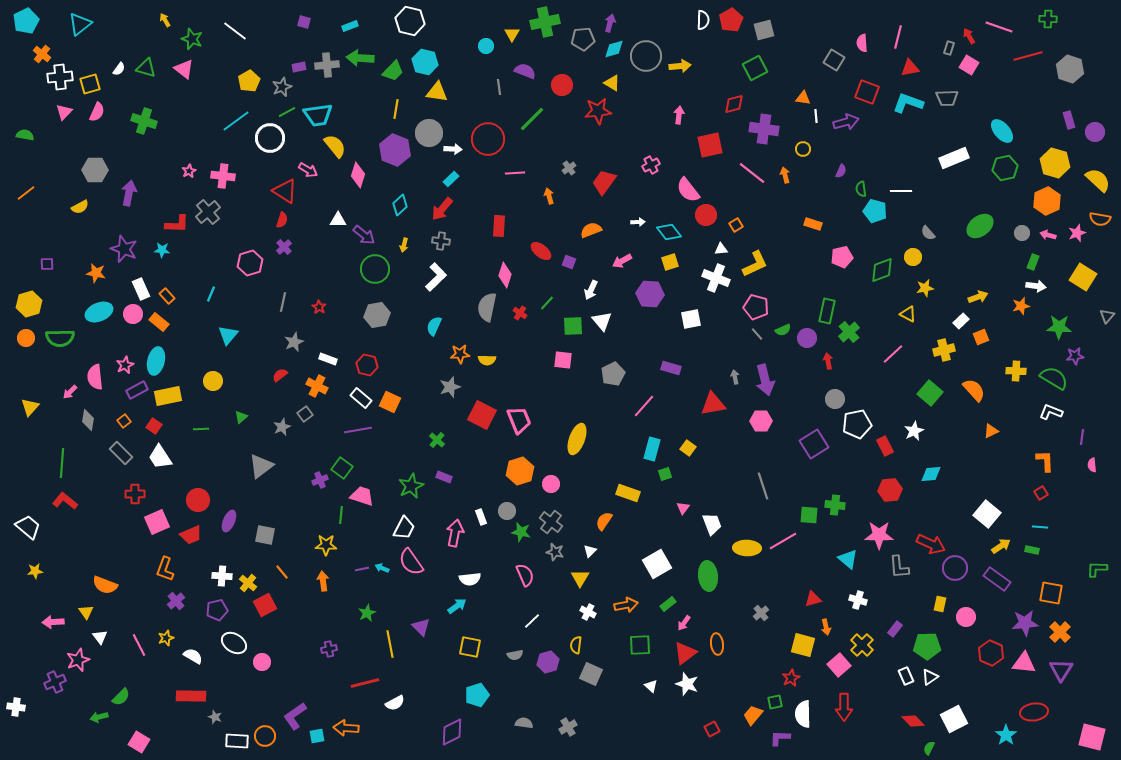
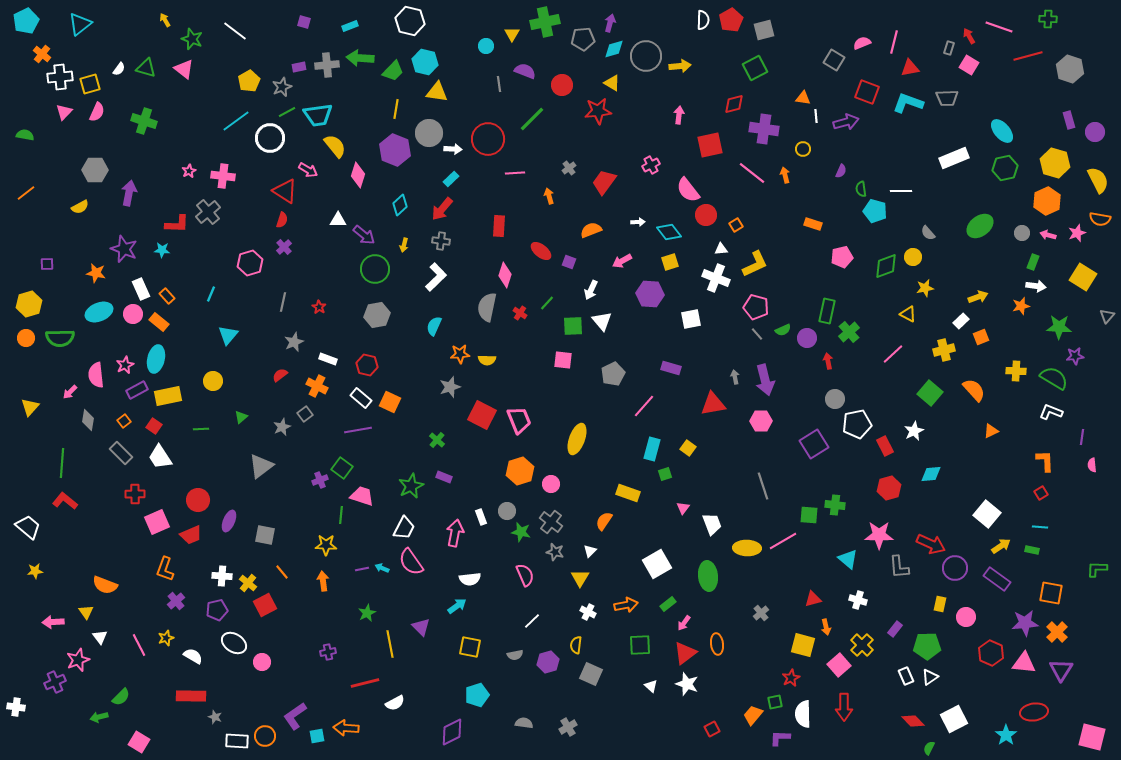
pink line at (898, 37): moved 4 px left, 5 px down
pink semicircle at (862, 43): rotated 72 degrees clockwise
gray line at (499, 87): moved 3 px up
yellow semicircle at (1098, 180): rotated 20 degrees clockwise
green diamond at (882, 270): moved 4 px right, 4 px up
cyan ellipse at (156, 361): moved 2 px up
pink semicircle at (95, 377): moved 1 px right, 2 px up
red hexagon at (890, 490): moved 1 px left, 2 px up; rotated 10 degrees counterclockwise
orange cross at (1060, 632): moved 3 px left
purple cross at (329, 649): moved 1 px left, 3 px down
